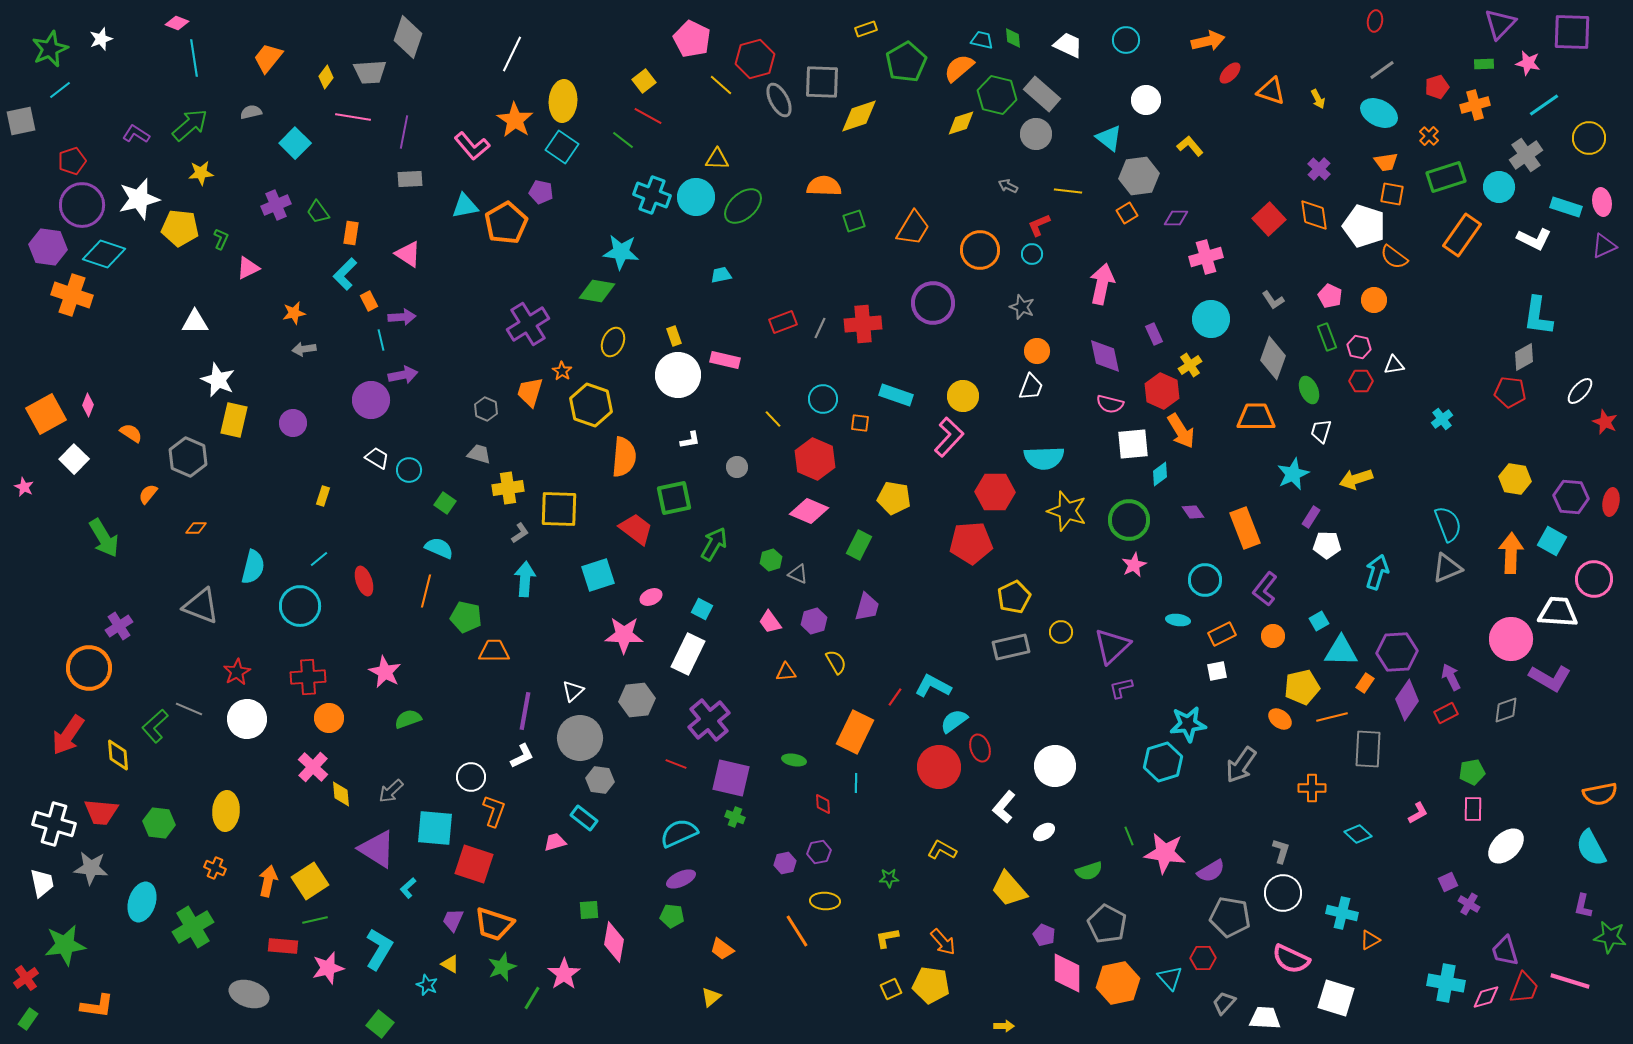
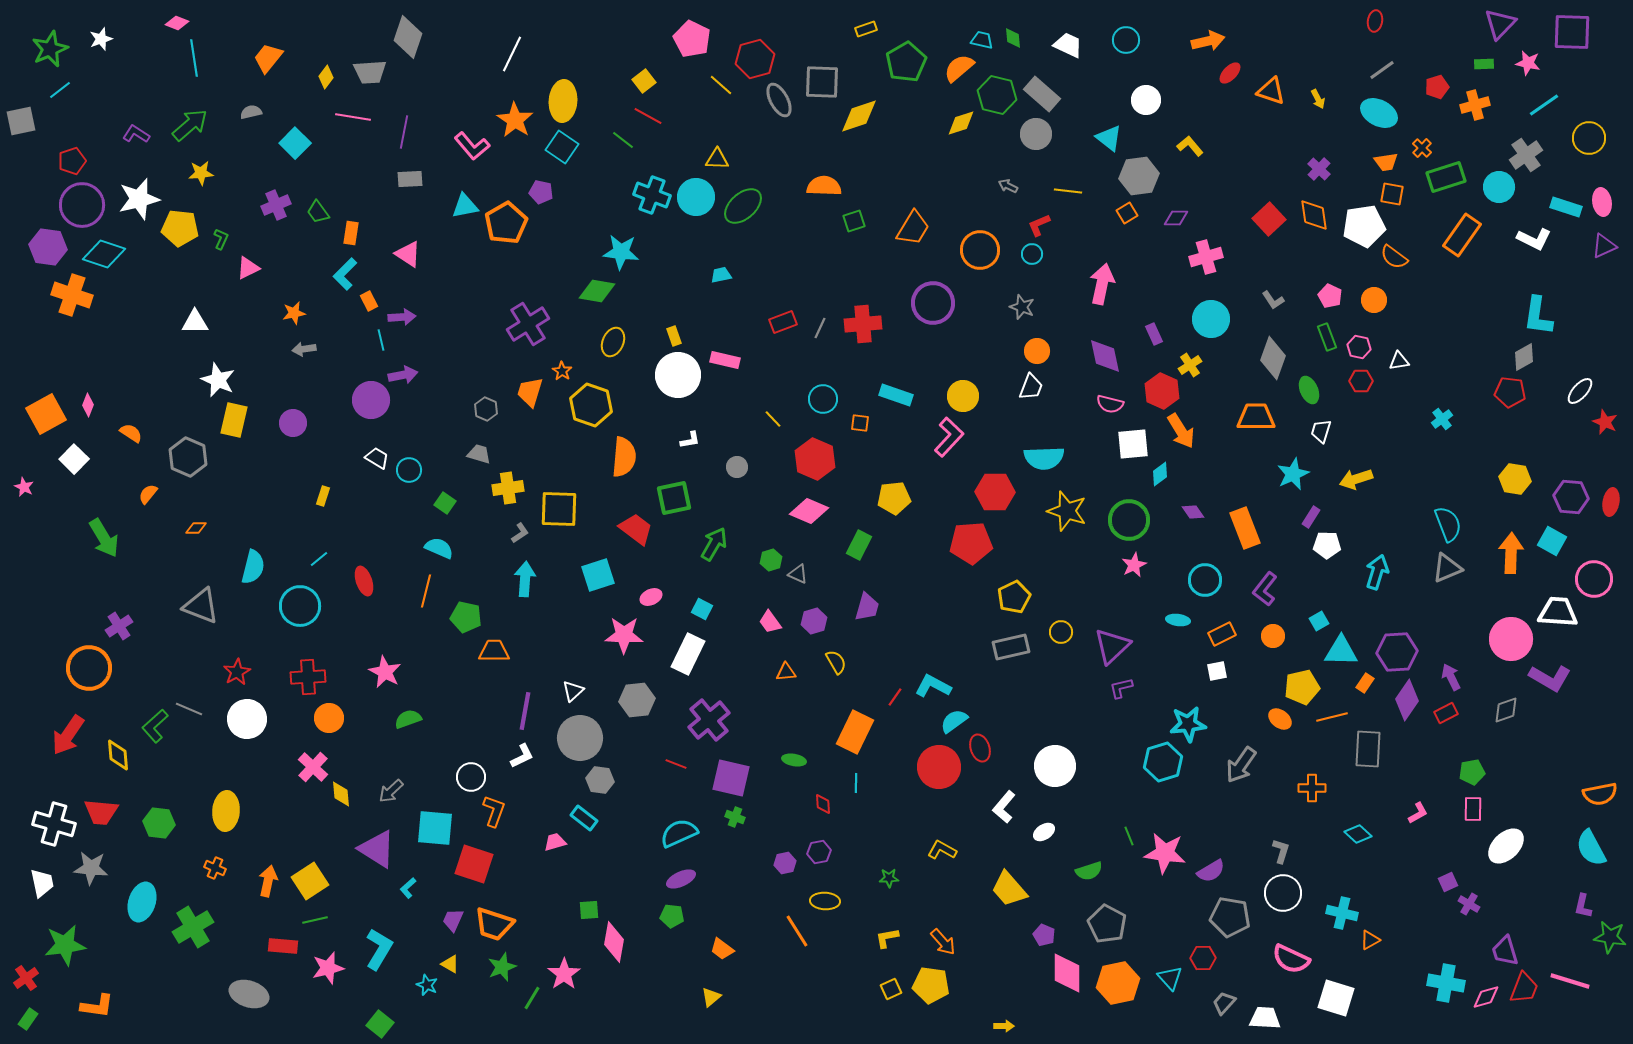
orange cross at (1429, 136): moved 7 px left, 12 px down
white pentagon at (1364, 226): rotated 27 degrees counterclockwise
white triangle at (1394, 365): moved 5 px right, 4 px up
yellow pentagon at (894, 498): rotated 16 degrees counterclockwise
